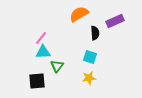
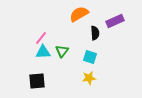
green triangle: moved 5 px right, 15 px up
